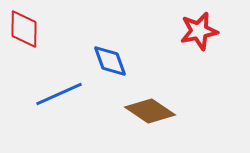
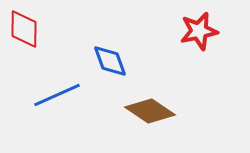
blue line: moved 2 px left, 1 px down
